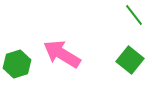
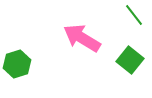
pink arrow: moved 20 px right, 16 px up
